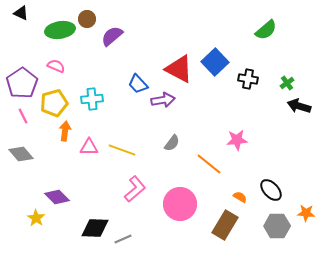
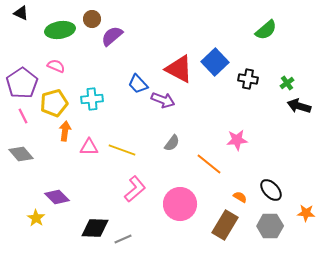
brown circle: moved 5 px right
purple arrow: rotated 30 degrees clockwise
gray hexagon: moved 7 px left
